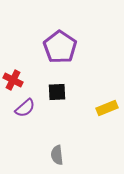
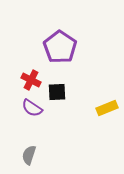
red cross: moved 18 px right
purple semicircle: moved 7 px right; rotated 75 degrees clockwise
gray semicircle: moved 28 px left; rotated 24 degrees clockwise
